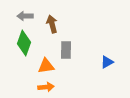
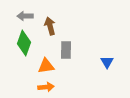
brown arrow: moved 2 px left, 2 px down
blue triangle: rotated 32 degrees counterclockwise
